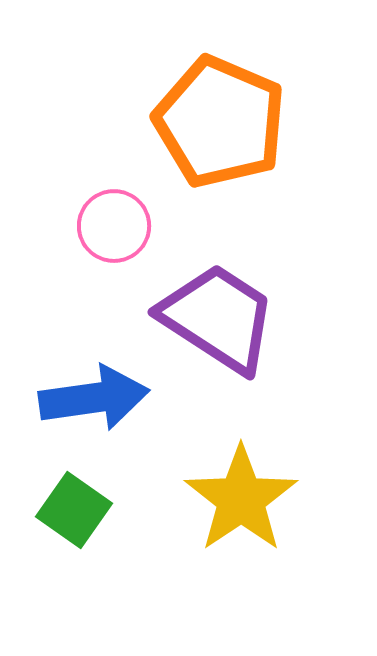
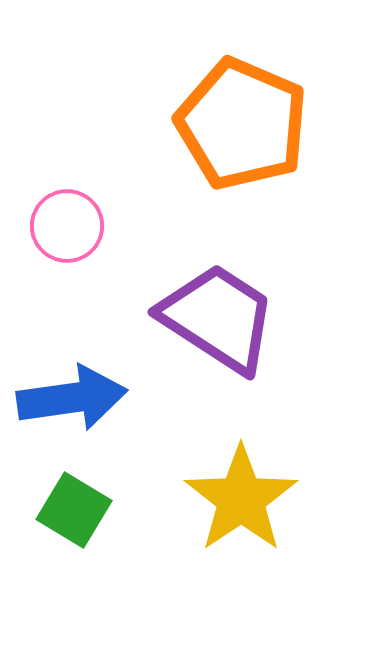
orange pentagon: moved 22 px right, 2 px down
pink circle: moved 47 px left
blue arrow: moved 22 px left
green square: rotated 4 degrees counterclockwise
